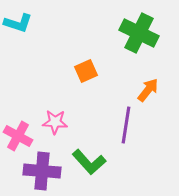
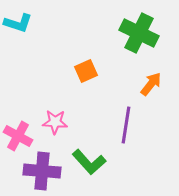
orange arrow: moved 3 px right, 6 px up
